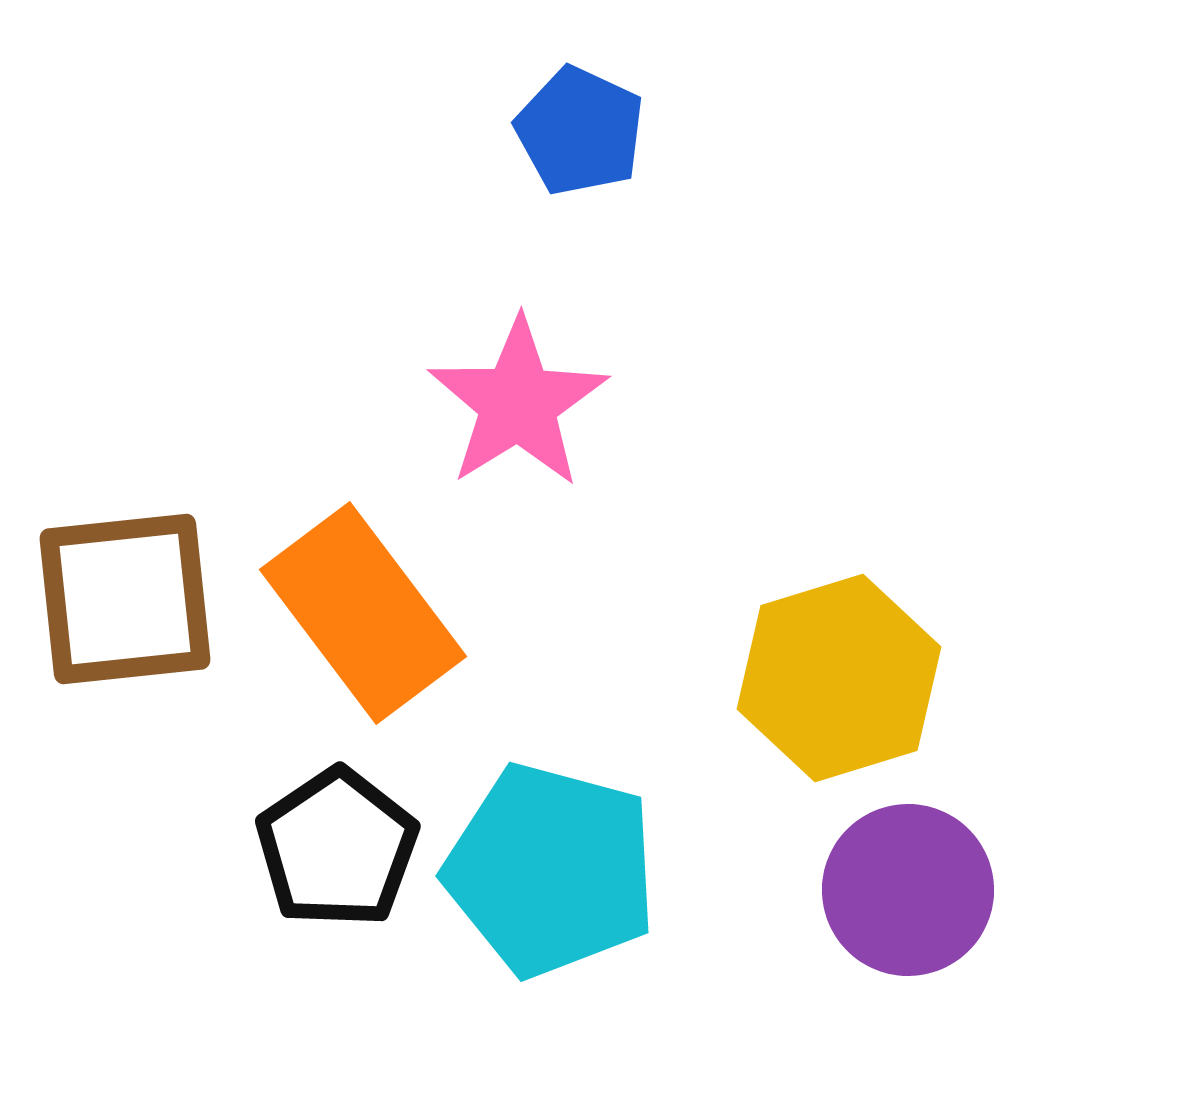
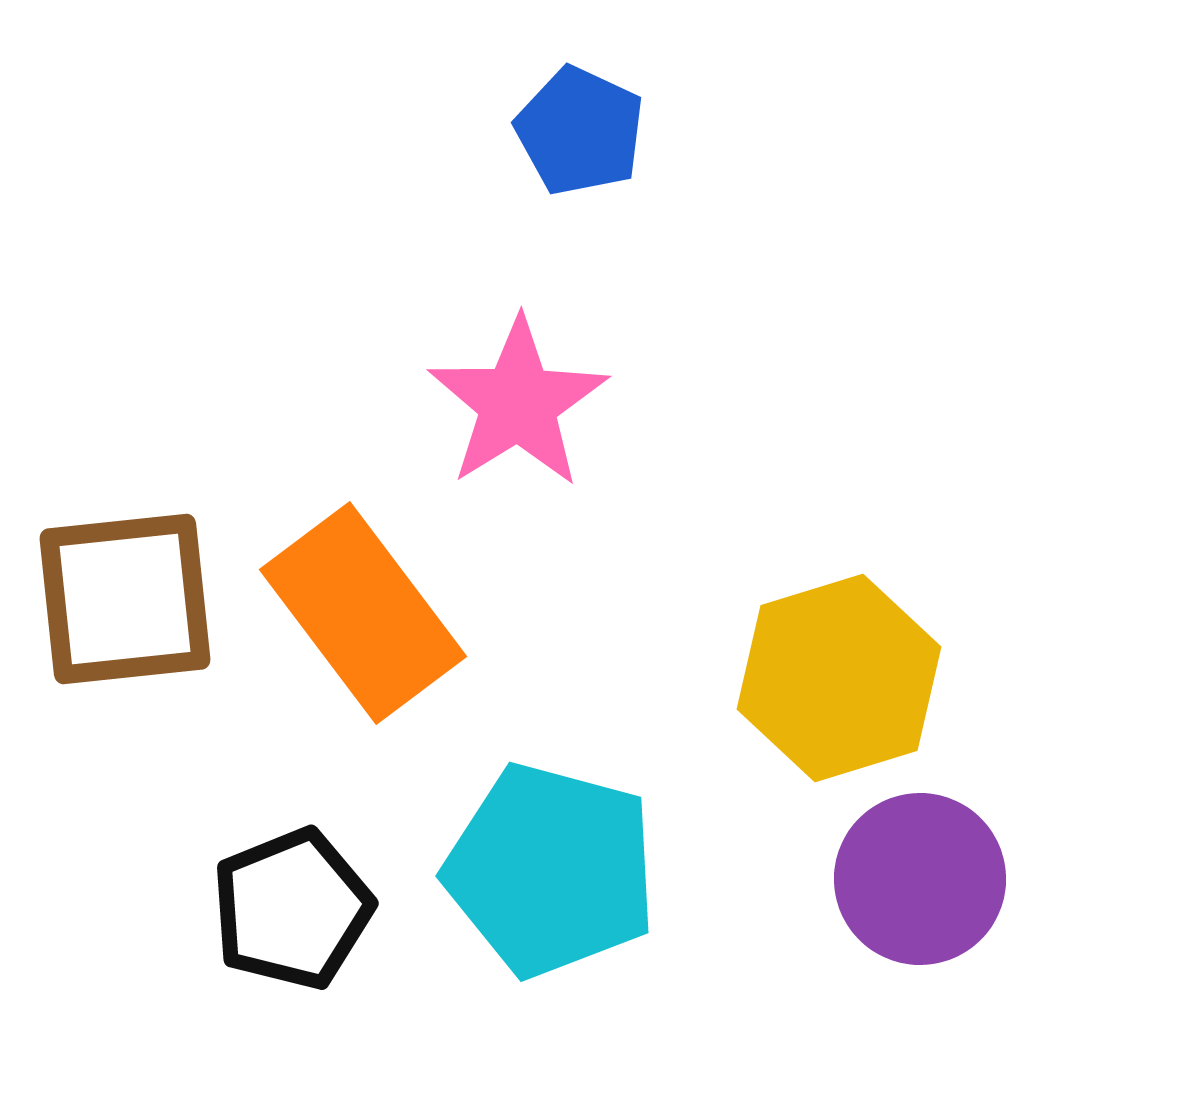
black pentagon: moved 45 px left, 61 px down; rotated 12 degrees clockwise
purple circle: moved 12 px right, 11 px up
